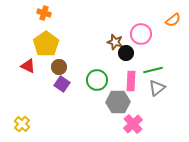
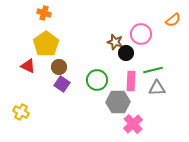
gray triangle: rotated 36 degrees clockwise
yellow cross: moved 1 px left, 12 px up; rotated 14 degrees counterclockwise
